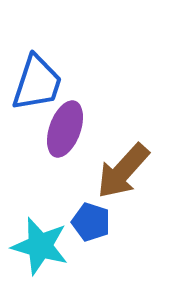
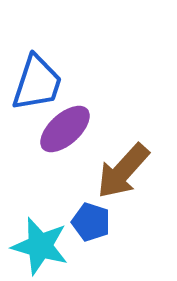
purple ellipse: rotated 28 degrees clockwise
